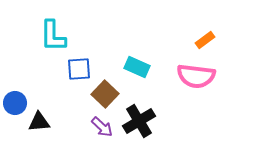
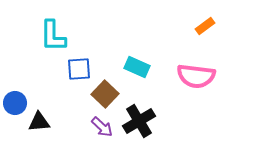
orange rectangle: moved 14 px up
